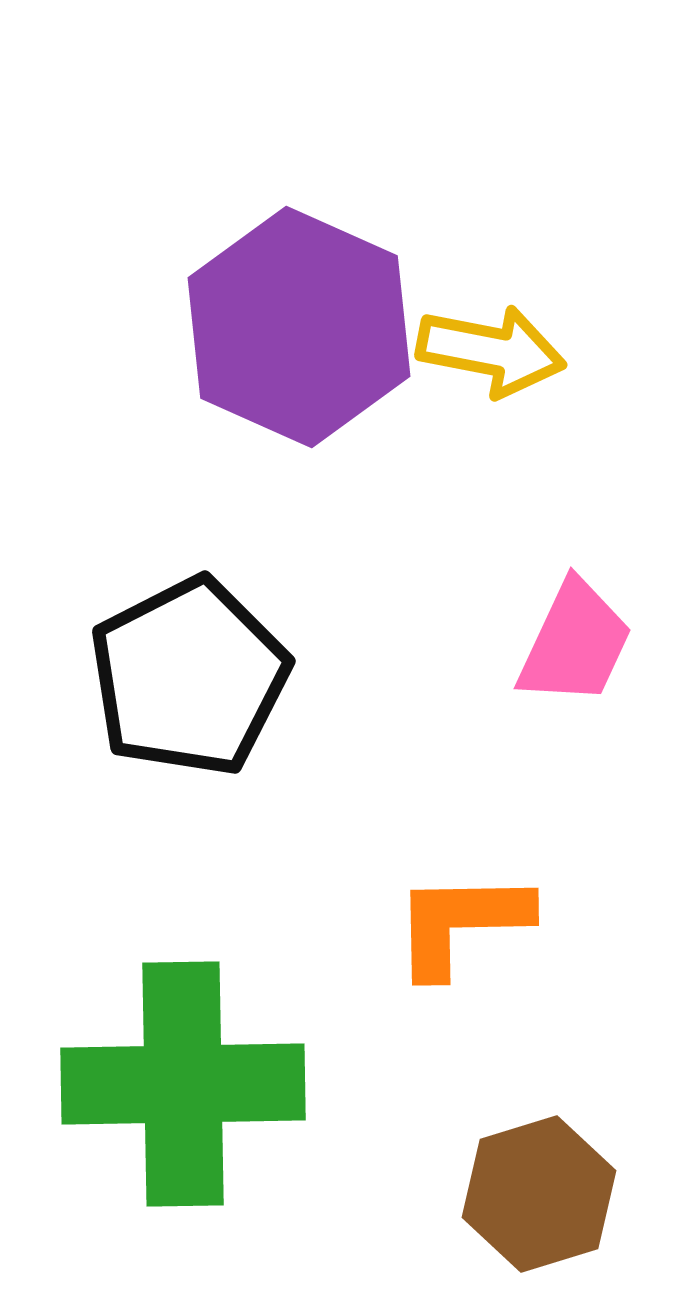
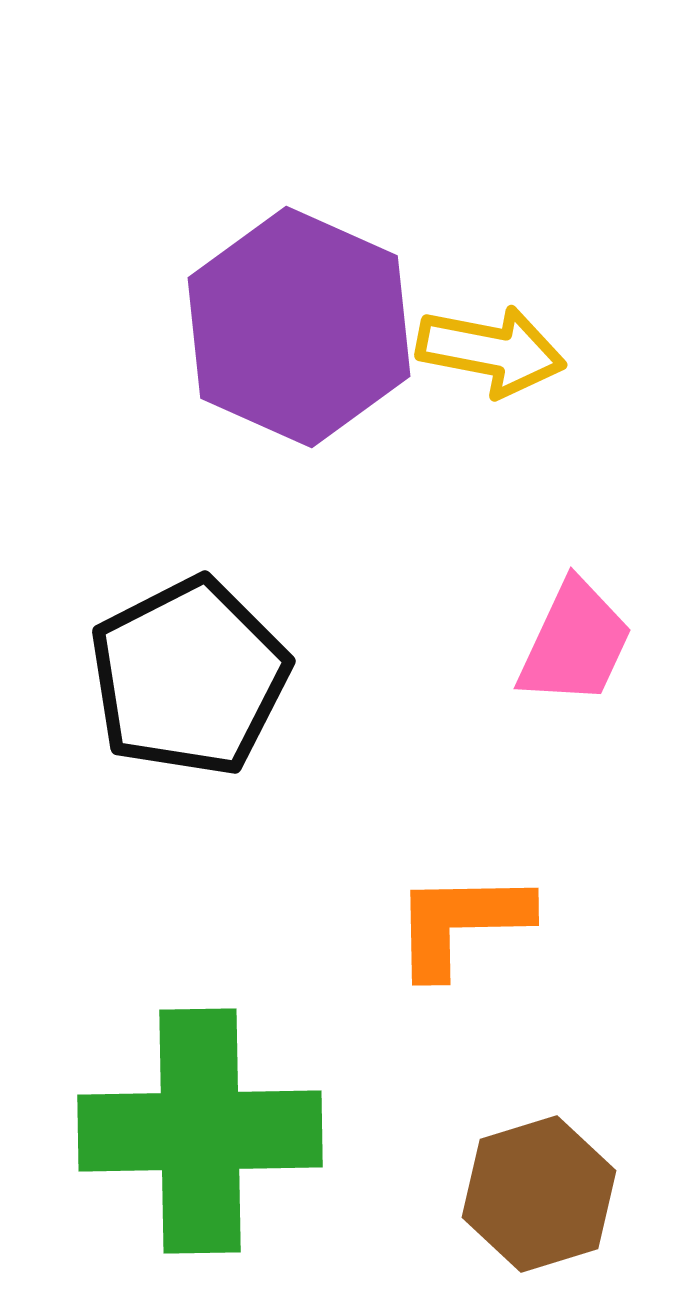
green cross: moved 17 px right, 47 px down
